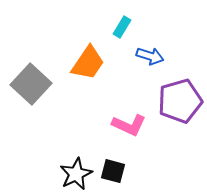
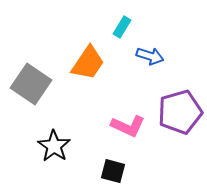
gray square: rotated 9 degrees counterclockwise
purple pentagon: moved 11 px down
pink L-shape: moved 1 px left, 1 px down
black star: moved 22 px left, 28 px up; rotated 12 degrees counterclockwise
